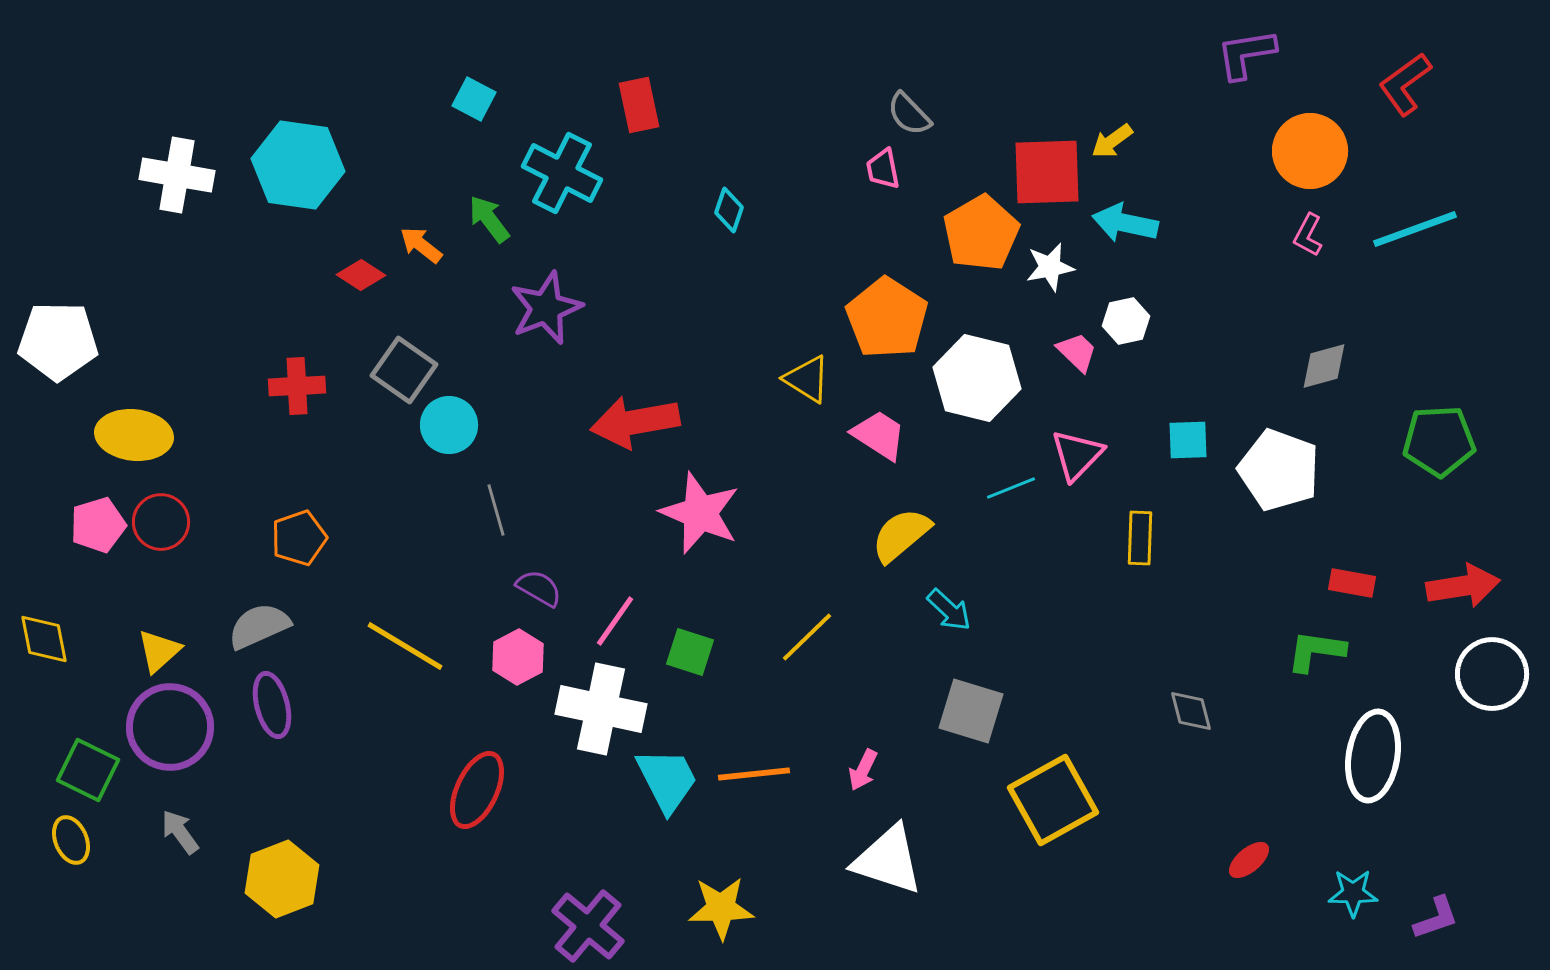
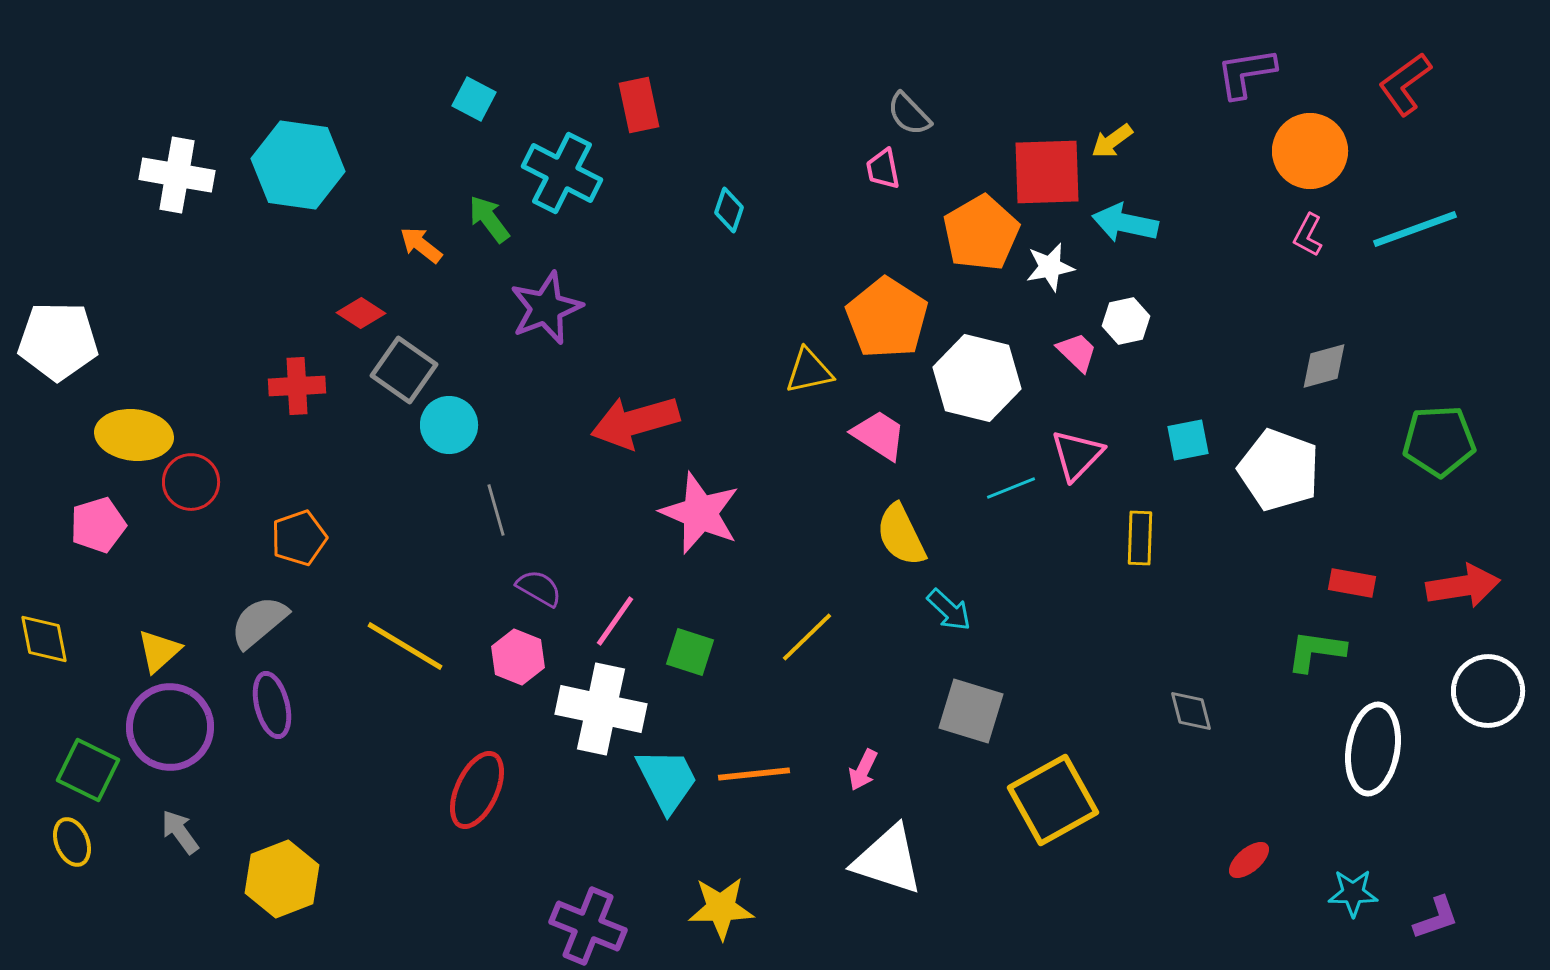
purple L-shape at (1246, 54): moved 19 px down
red diamond at (361, 275): moved 38 px down
yellow triangle at (807, 379): moved 2 px right, 8 px up; rotated 44 degrees counterclockwise
red arrow at (635, 422): rotated 6 degrees counterclockwise
cyan square at (1188, 440): rotated 9 degrees counterclockwise
red circle at (161, 522): moved 30 px right, 40 px up
yellow semicircle at (901, 535): rotated 76 degrees counterclockwise
gray semicircle at (259, 626): moved 4 px up; rotated 16 degrees counterclockwise
pink hexagon at (518, 657): rotated 10 degrees counterclockwise
white circle at (1492, 674): moved 4 px left, 17 px down
white ellipse at (1373, 756): moved 7 px up
yellow ellipse at (71, 840): moved 1 px right, 2 px down
purple cross at (588, 926): rotated 18 degrees counterclockwise
